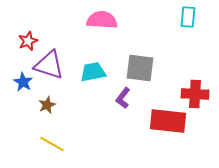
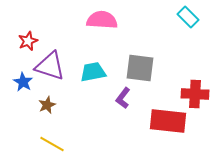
cyan rectangle: rotated 50 degrees counterclockwise
purple triangle: moved 1 px right, 1 px down
